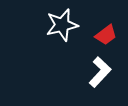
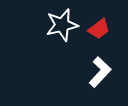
red trapezoid: moved 7 px left, 6 px up
